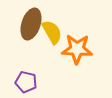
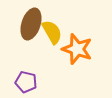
orange star: rotated 16 degrees clockwise
